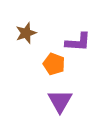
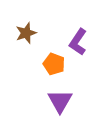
purple L-shape: rotated 120 degrees clockwise
